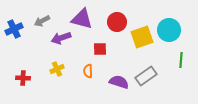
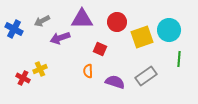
purple triangle: rotated 15 degrees counterclockwise
blue cross: rotated 36 degrees counterclockwise
purple arrow: moved 1 px left
red square: rotated 24 degrees clockwise
green line: moved 2 px left, 1 px up
yellow cross: moved 17 px left
red cross: rotated 24 degrees clockwise
purple semicircle: moved 4 px left
